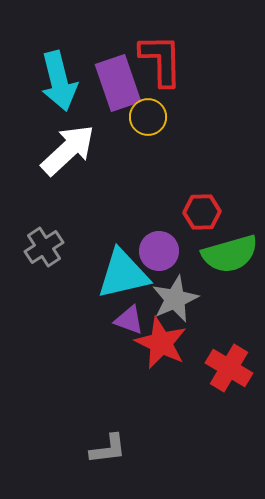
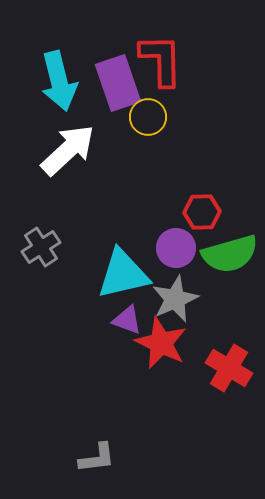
gray cross: moved 3 px left
purple circle: moved 17 px right, 3 px up
purple triangle: moved 2 px left
gray L-shape: moved 11 px left, 9 px down
